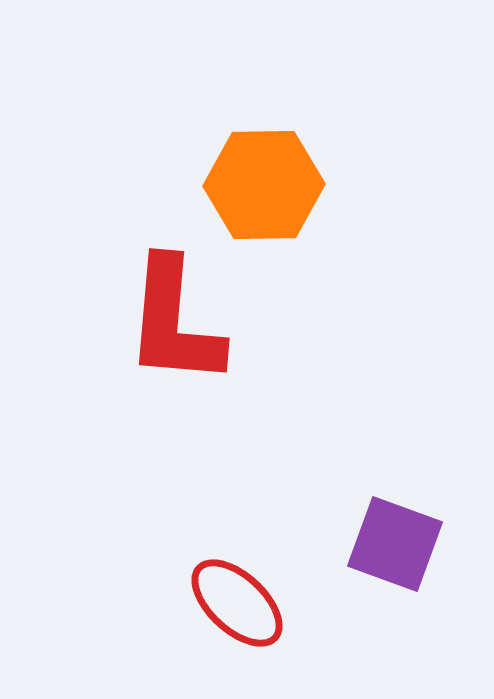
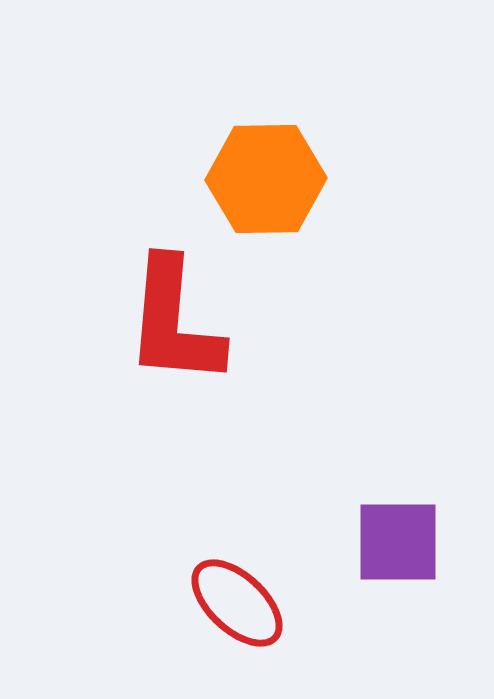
orange hexagon: moved 2 px right, 6 px up
purple square: moved 3 px right, 2 px up; rotated 20 degrees counterclockwise
